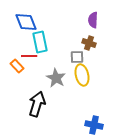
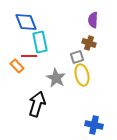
gray square: rotated 16 degrees counterclockwise
